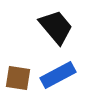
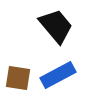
black trapezoid: moved 1 px up
